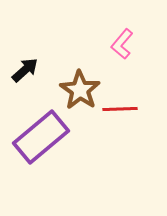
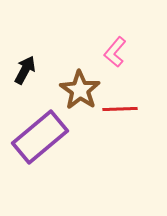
pink L-shape: moved 7 px left, 8 px down
black arrow: rotated 20 degrees counterclockwise
purple rectangle: moved 1 px left
